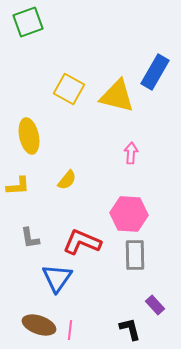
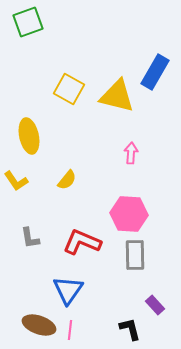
yellow L-shape: moved 2 px left, 5 px up; rotated 60 degrees clockwise
blue triangle: moved 11 px right, 12 px down
